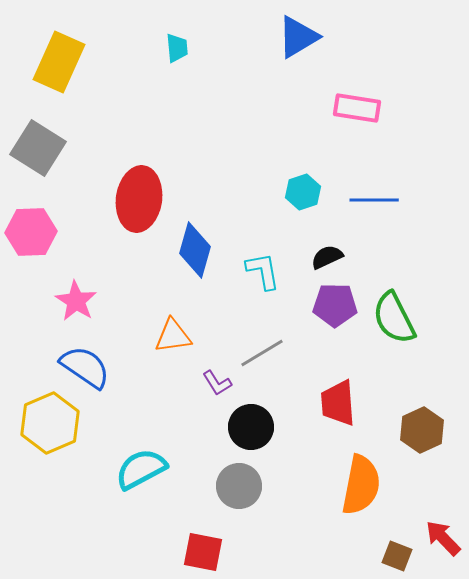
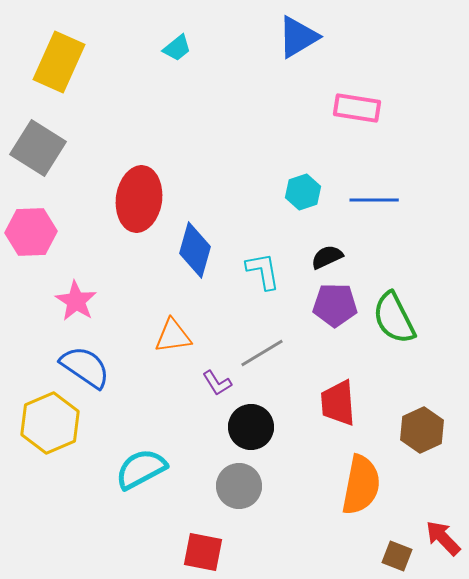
cyan trapezoid: rotated 56 degrees clockwise
